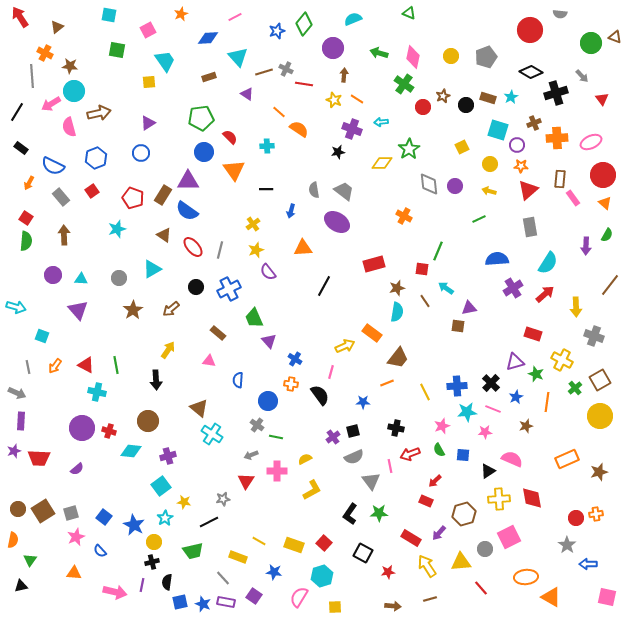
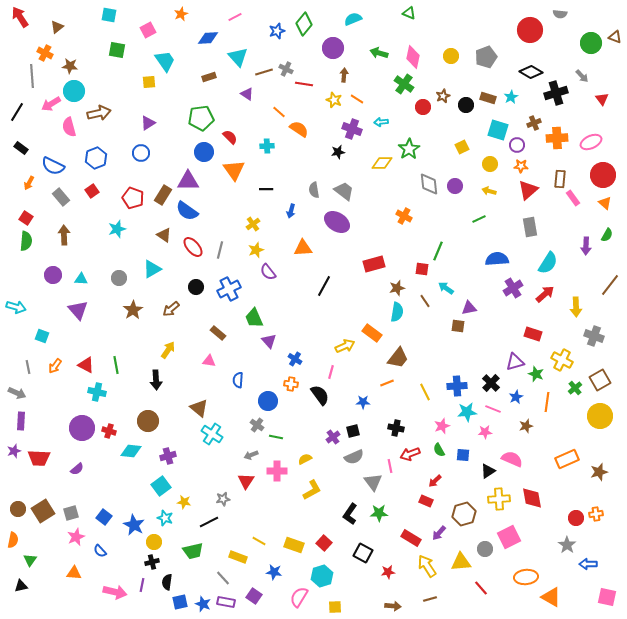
gray triangle at (371, 481): moved 2 px right, 1 px down
cyan star at (165, 518): rotated 21 degrees counterclockwise
